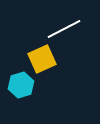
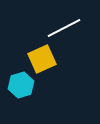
white line: moved 1 px up
